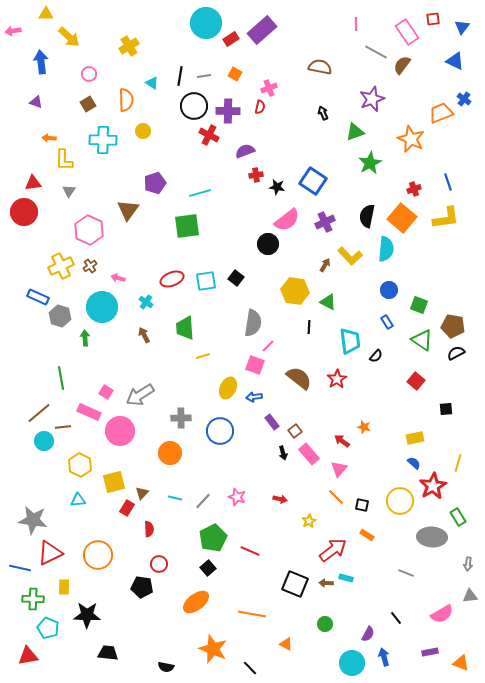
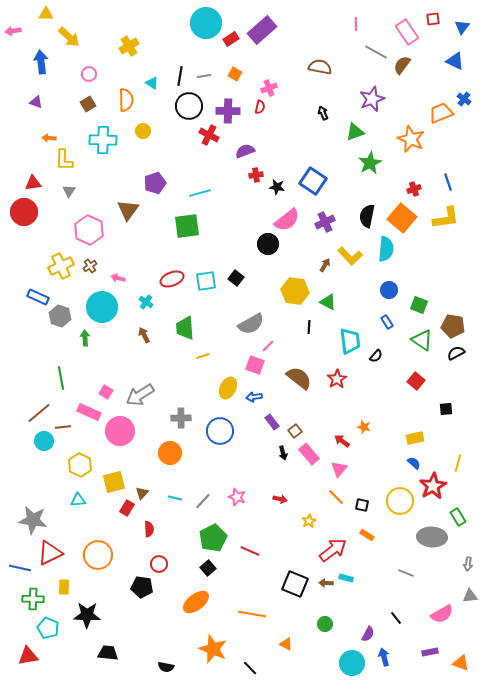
black circle at (194, 106): moved 5 px left
gray semicircle at (253, 323): moved 2 px left, 1 px down; rotated 52 degrees clockwise
